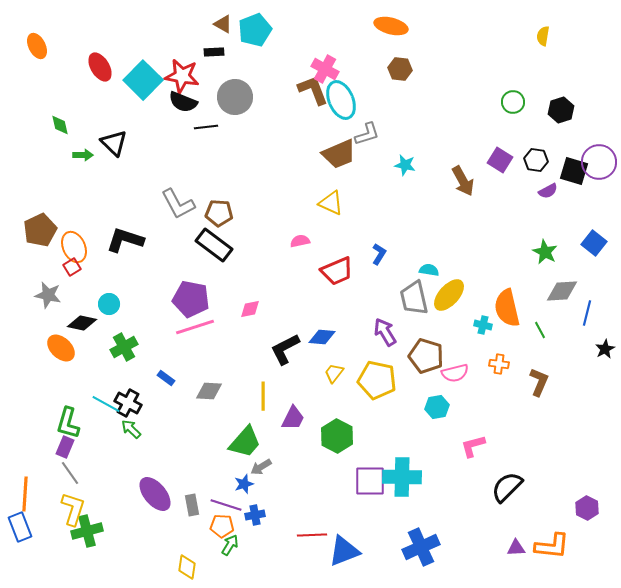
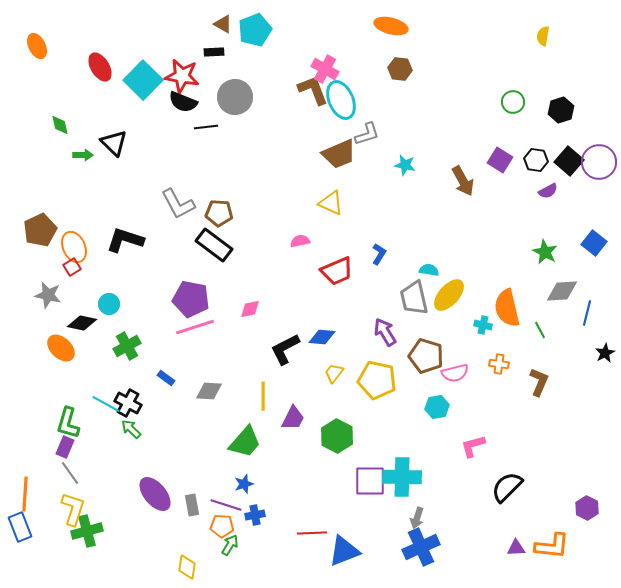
black square at (574, 171): moved 5 px left, 10 px up; rotated 24 degrees clockwise
green cross at (124, 347): moved 3 px right, 1 px up
black star at (605, 349): moved 4 px down
gray arrow at (261, 467): moved 156 px right, 51 px down; rotated 40 degrees counterclockwise
red line at (312, 535): moved 2 px up
